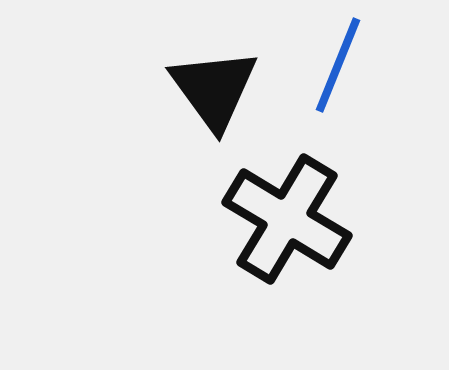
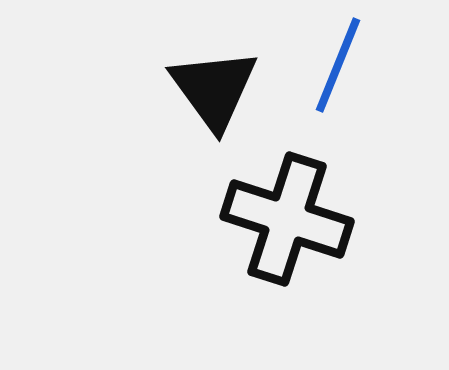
black cross: rotated 13 degrees counterclockwise
